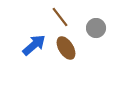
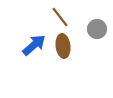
gray circle: moved 1 px right, 1 px down
brown ellipse: moved 3 px left, 2 px up; rotated 25 degrees clockwise
